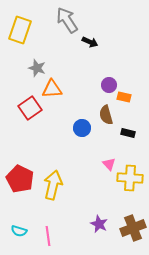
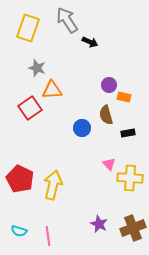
yellow rectangle: moved 8 px right, 2 px up
orange triangle: moved 1 px down
black rectangle: rotated 24 degrees counterclockwise
